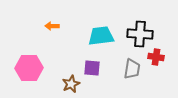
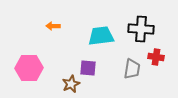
orange arrow: moved 1 px right
black cross: moved 1 px right, 5 px up
purple square: moved 4 px left
